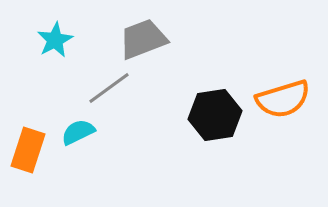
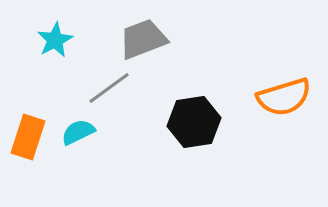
orange semicircle: moved 1 px right, 2 px up
black hexagon: moved 21 px left, 7 px down
orange rectangle: moved 13 px up
